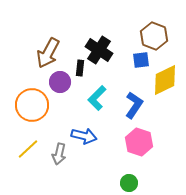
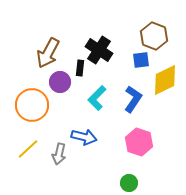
blue L-shape: moved 1 px left, 6 px up
blue arrow: moved 1 px down
